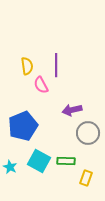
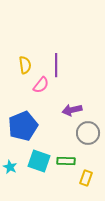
yellow semicircle: moved 2 px left, 1 px up
pink semicircle: rotated 114 degrees counterclockwise
cyan square: rotated 10 degrees counterclockwise
